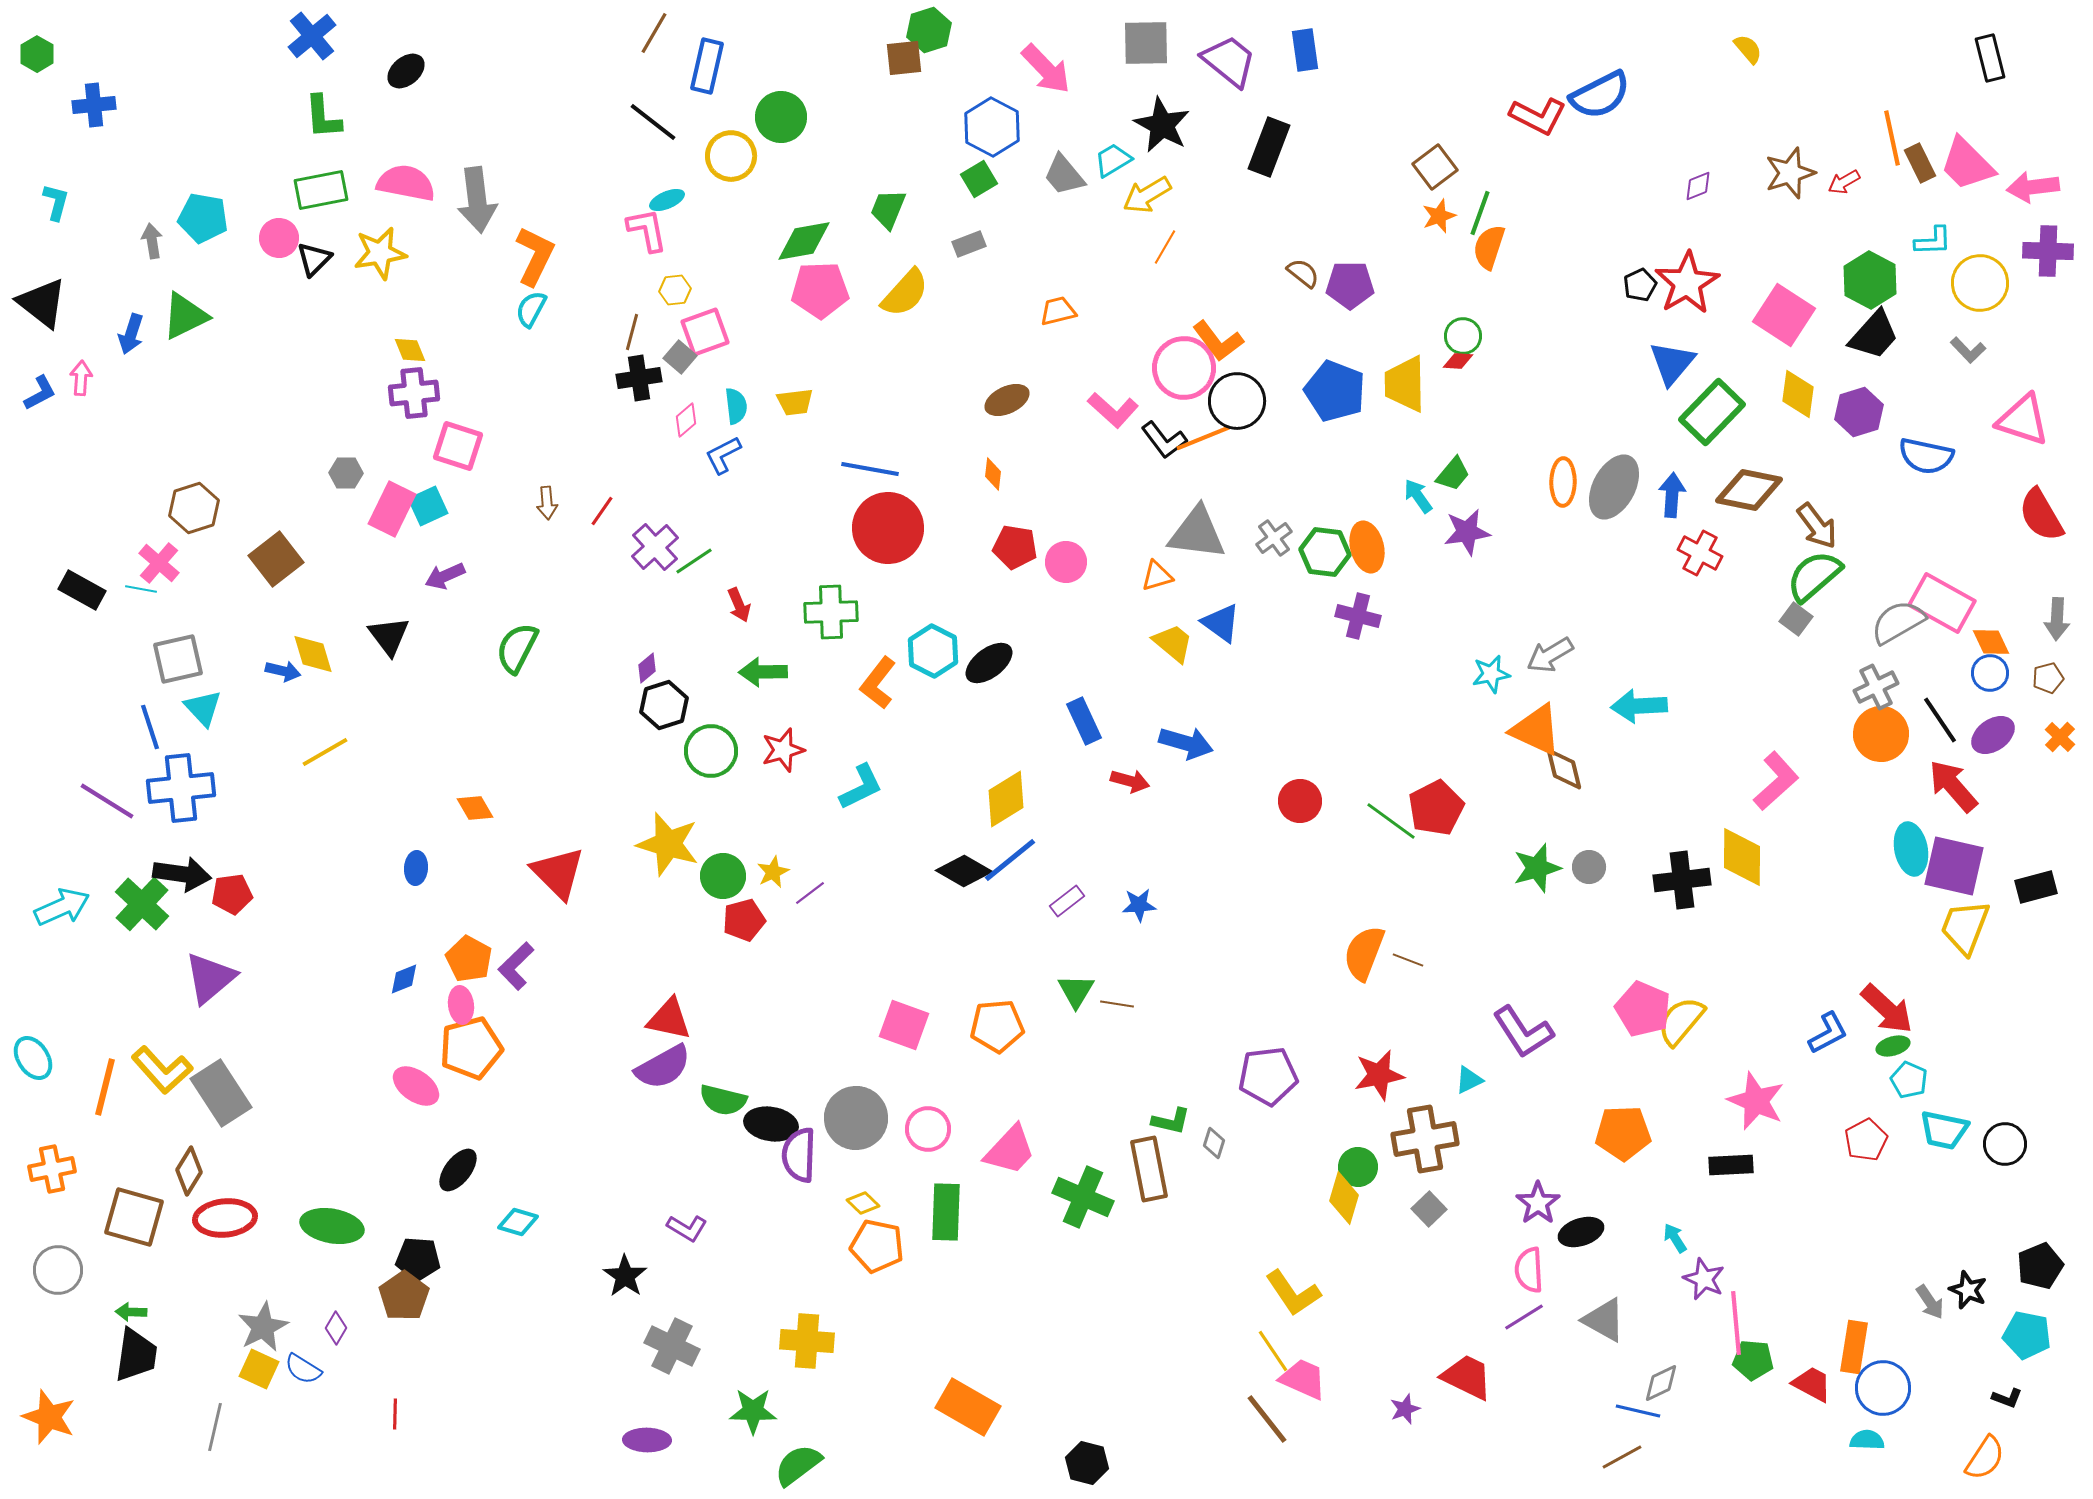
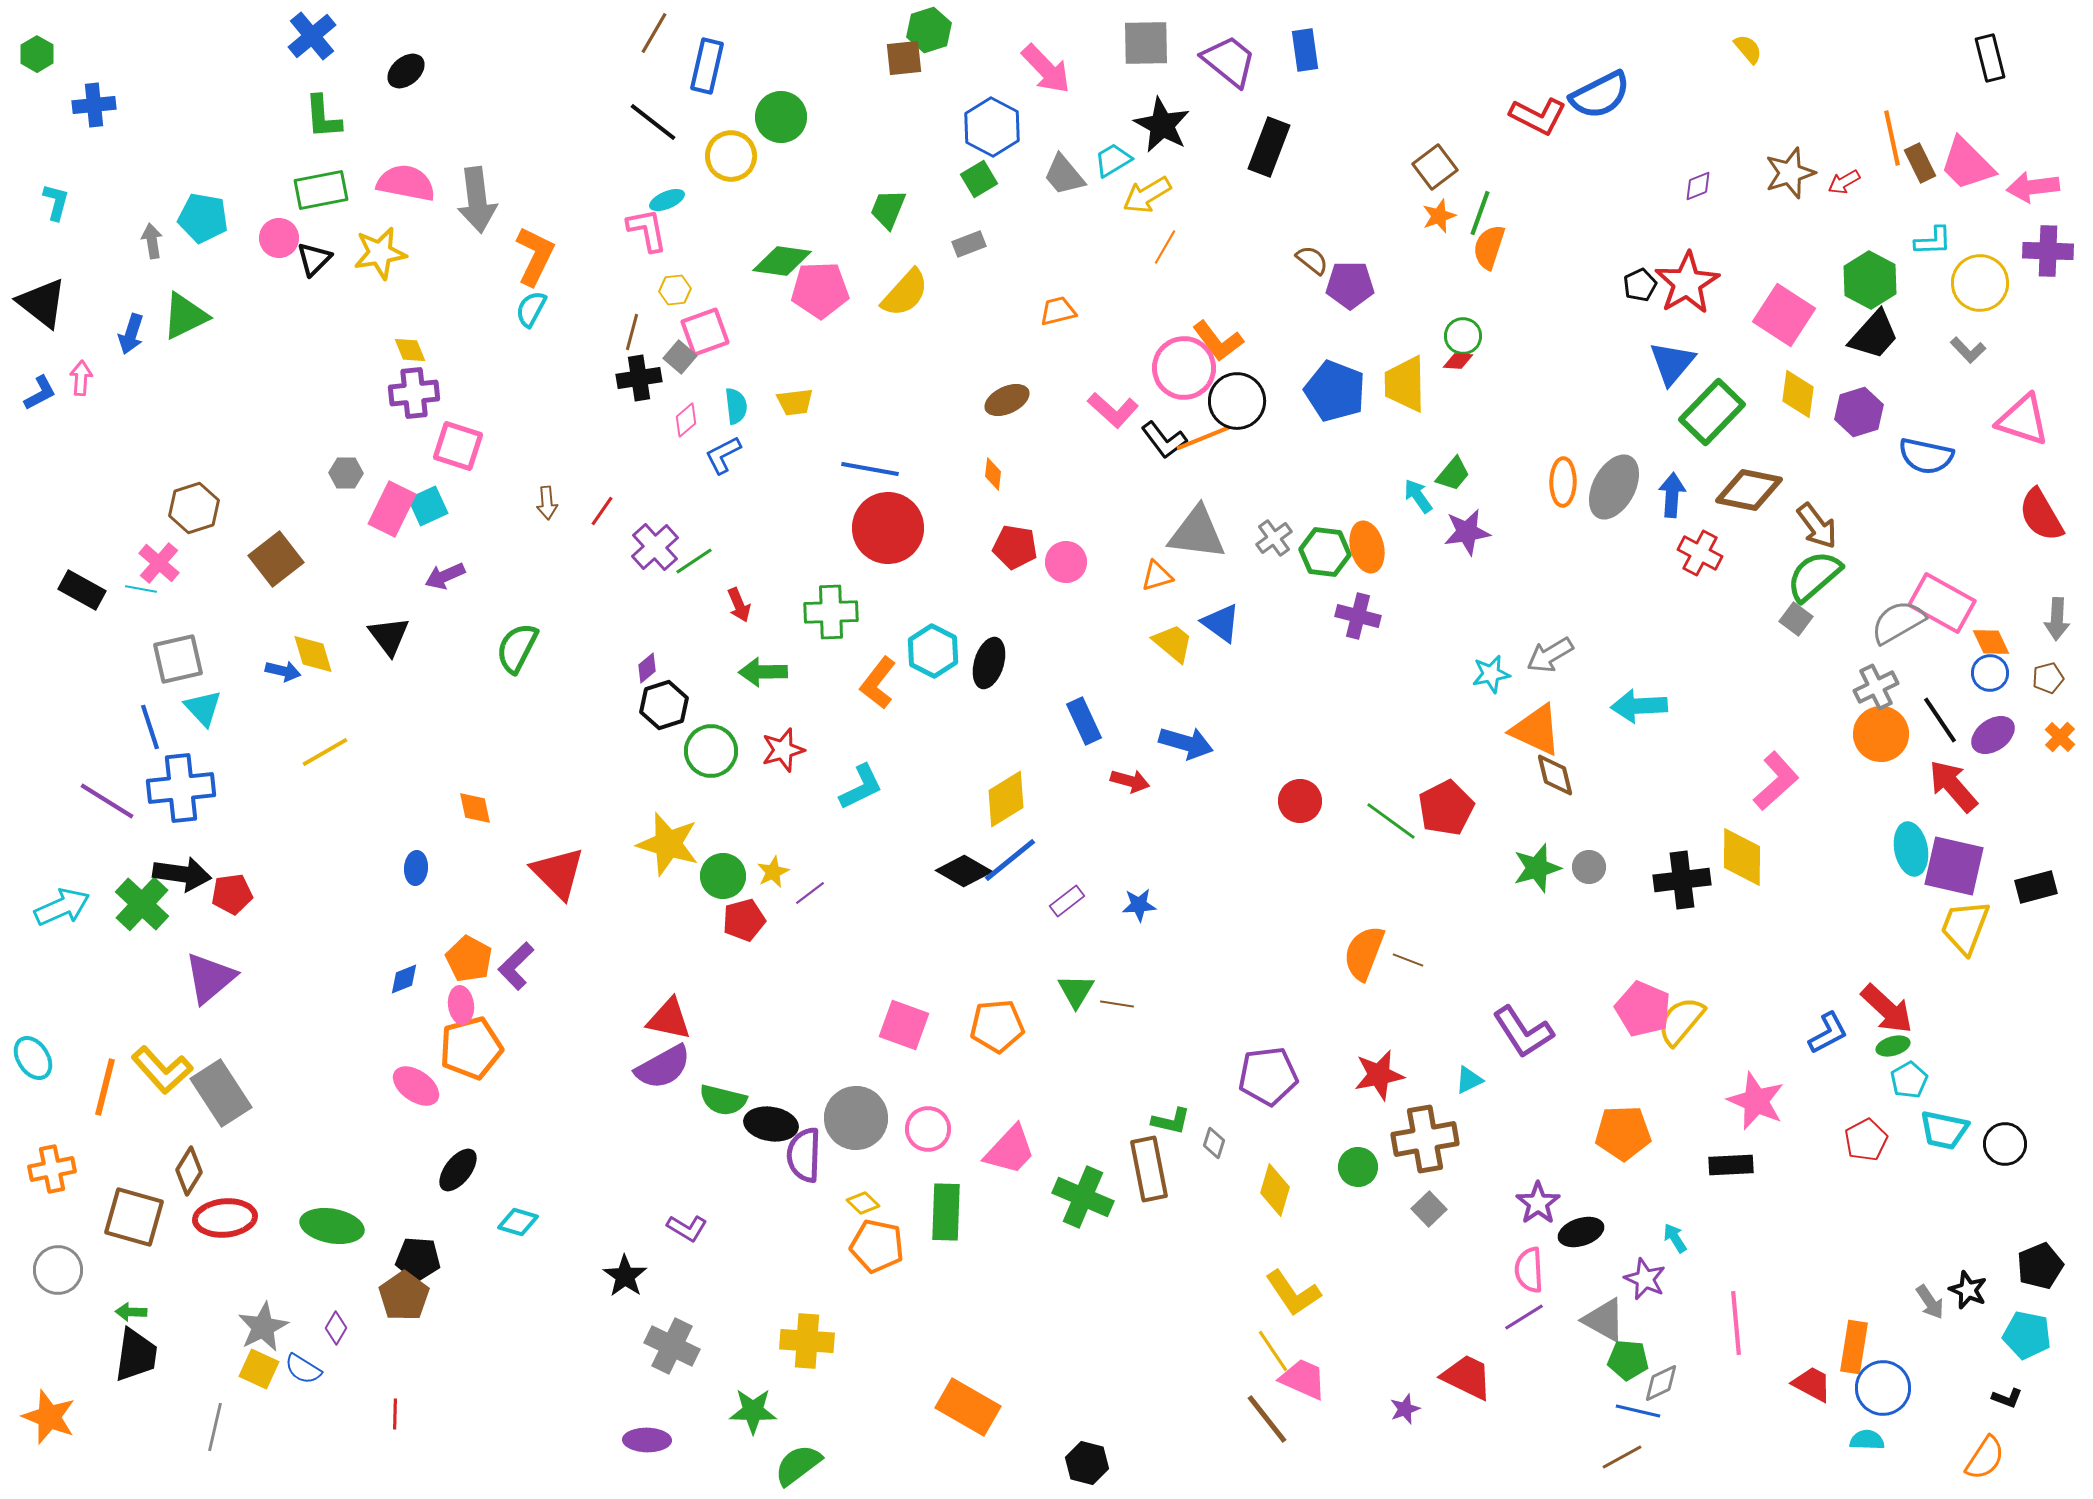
green diamond at (804, 241): moved 22 px left, 20 px down; rotated 18 degrees clockwise
brown semicircle at (1303, 273): moved 9 px right, 13 px up
black ellipse at (989, 663): rotated 36 degrees counterclockwise
brown diamond at (1564, 769): moved 9 px left, 6 px down
orange diamond at (475, 808): rotated 18 degrees clockwise
red pentagon at (1436, 808): moved 10 px right
cyan pentagon at (1909, 1080): rotated 18 degrees clockwise
purple semicircle at (799, 1155): moved 5 px right
yellow diamond at (1344, 1198): moved 69 px left, 8 px up
purple star at (1704, 1279): moved 59 px left
green pentagon at (1753, 1360): moved 125 px left
